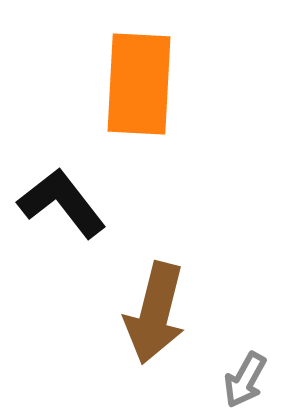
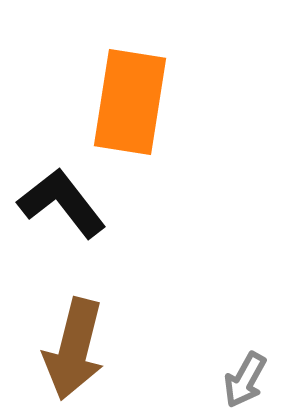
orange rectangle: moved 9 px left, 18 px down; rotated 6 degrees clockwise
brown arrow: moved 81 px left, 36 px down
